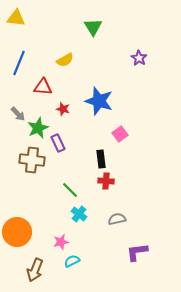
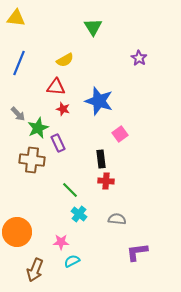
red triangle: moved 13 px right
gray semicircle: rotated 18 degrees clockwise
pink star: rotated 14 degrees clockwise
